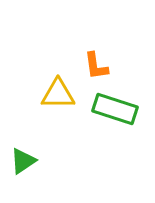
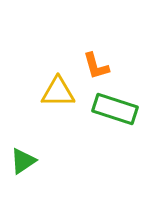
orange L-shape: rotated 8 degrees counterclockwise
yellow triangle: moved 2 px up
